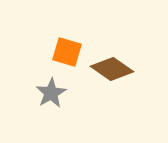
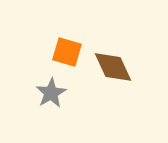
brown diamond: moved 1 px right, 2 px up; rotated 30 degrees clockwise
